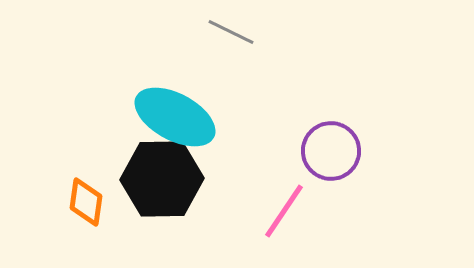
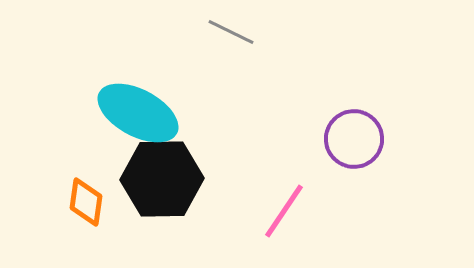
cyan ellipse: moved 37 px left, 4 px up
purple circle: moved 23 px right, 12 px up
